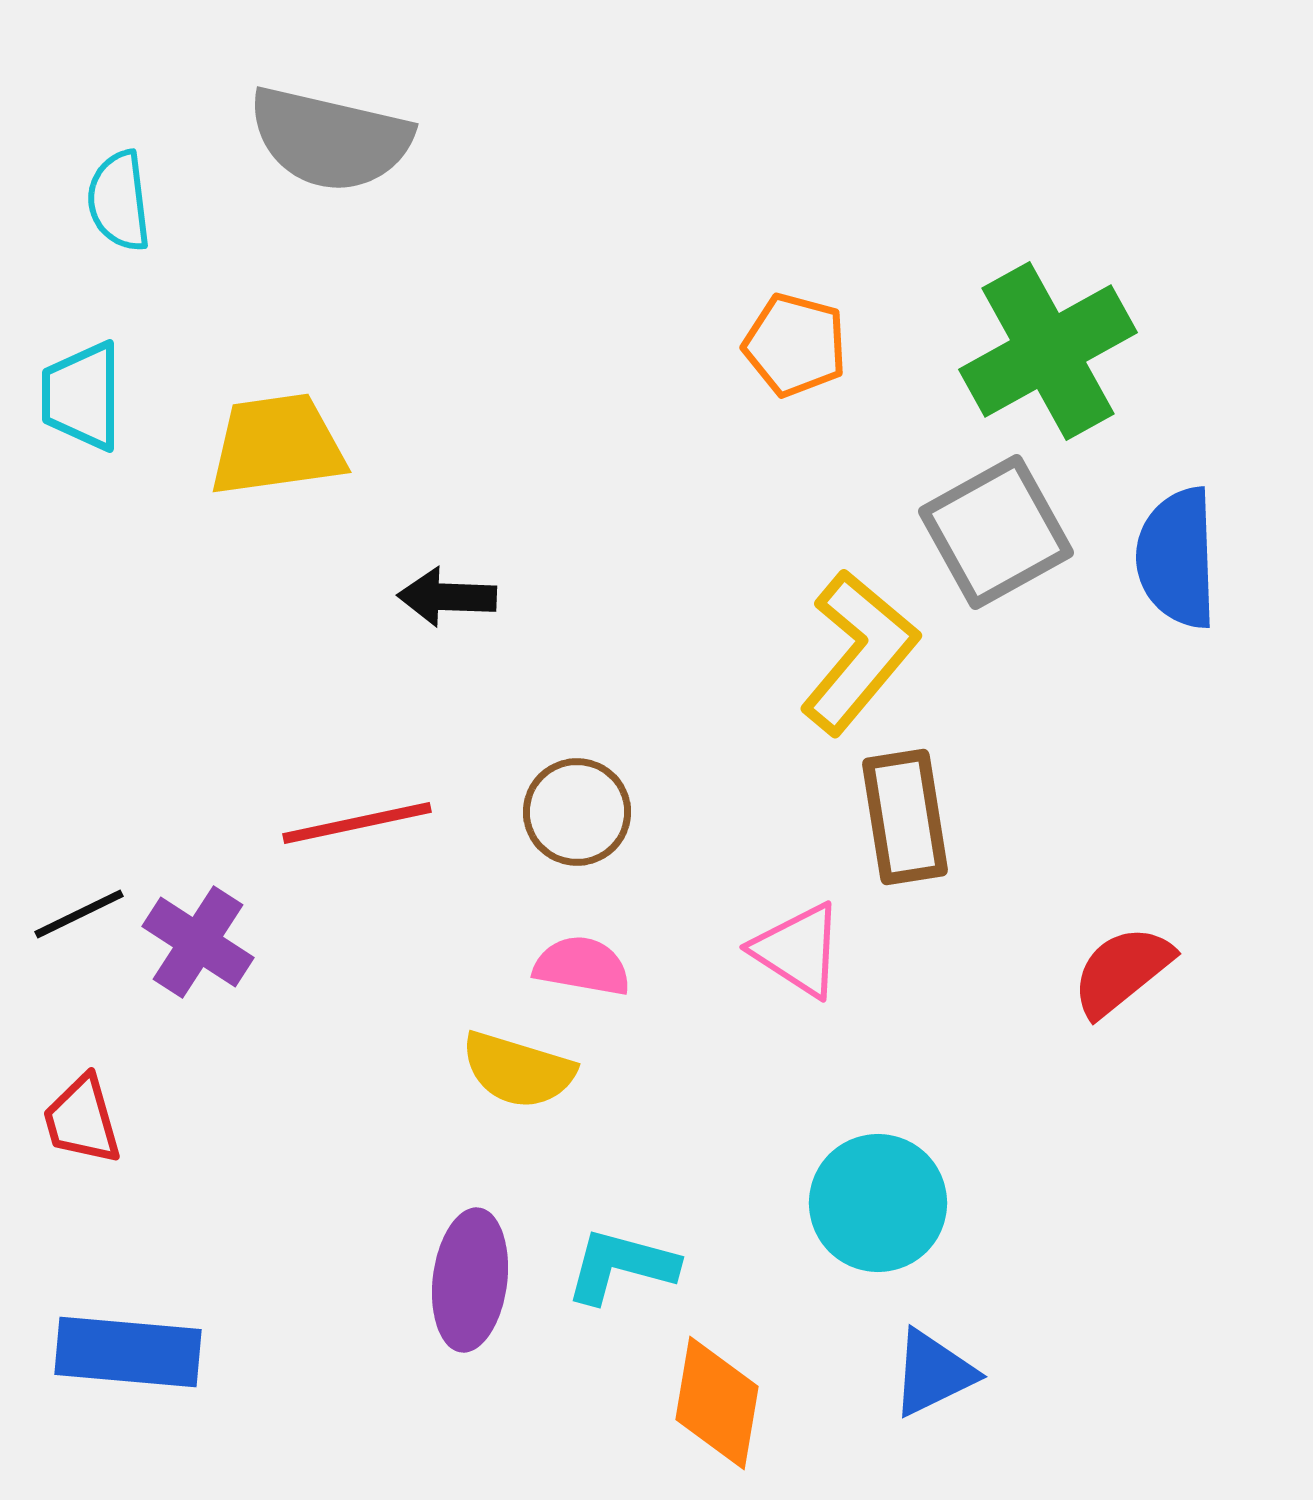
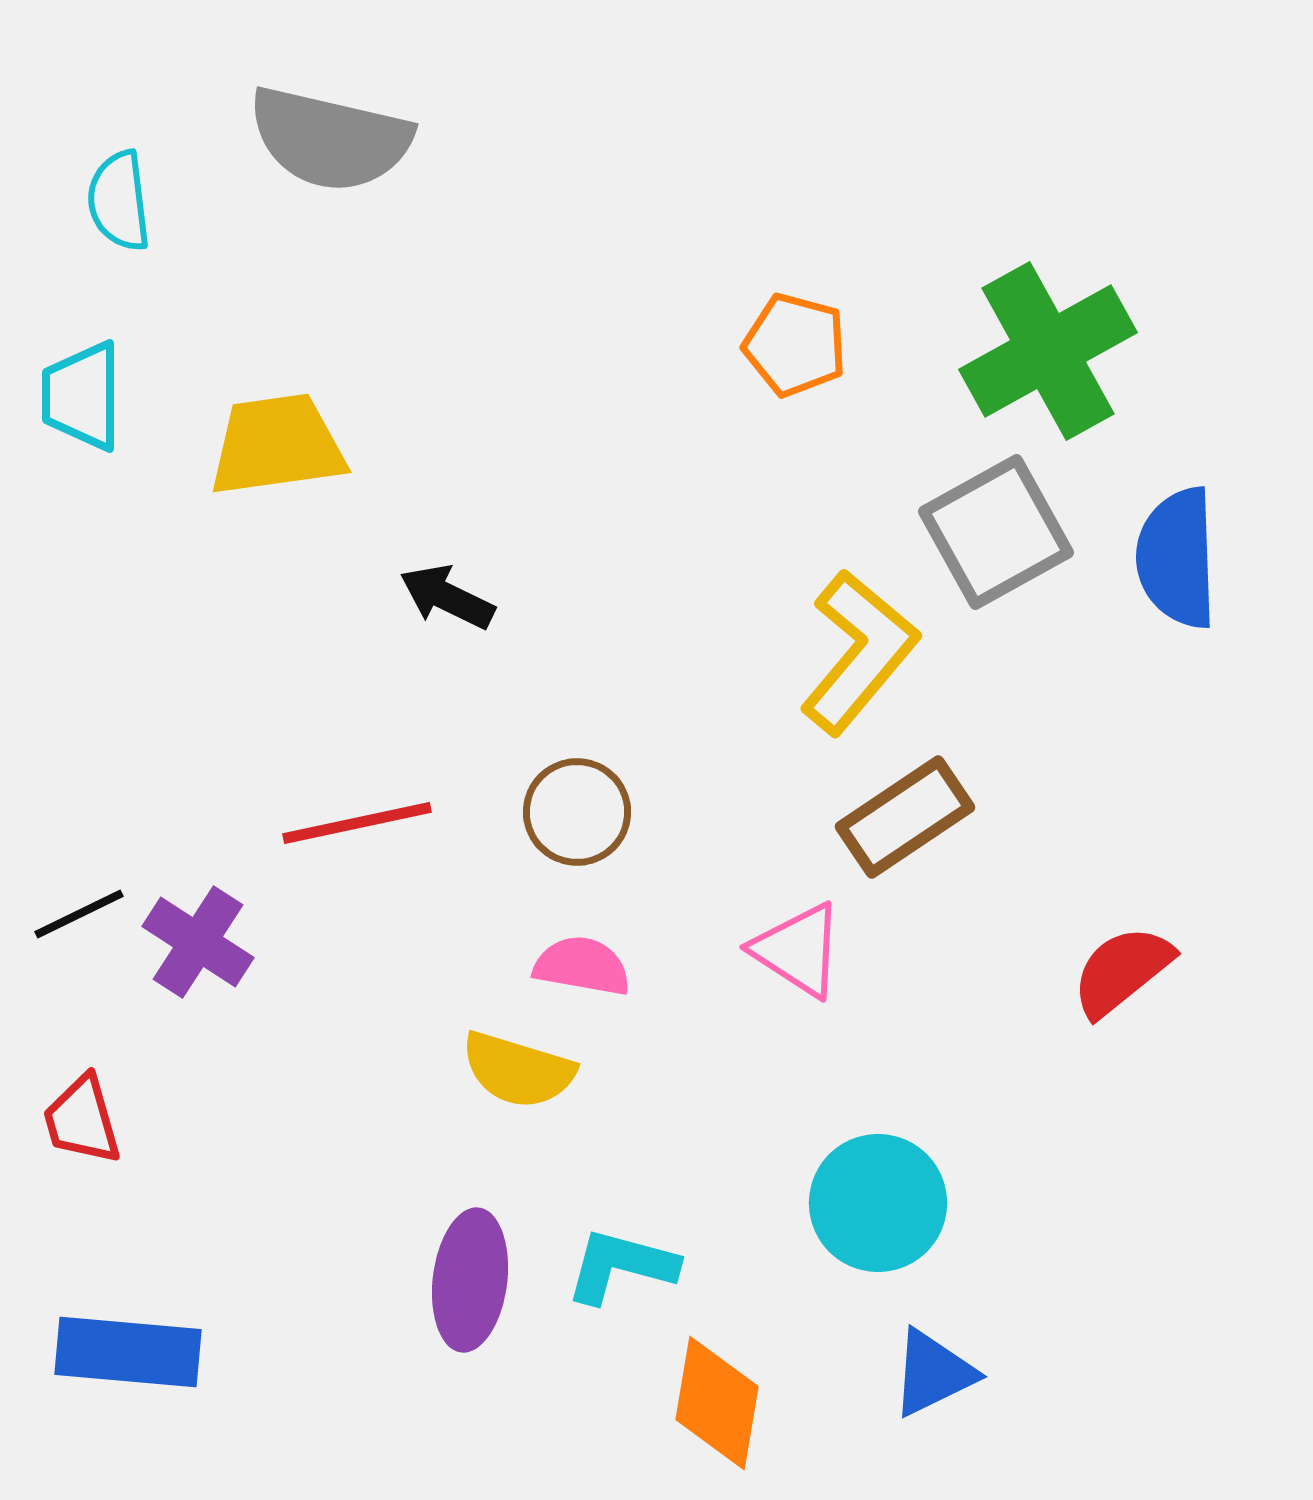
black arrow: rotated 24 degrees clockwise
brown rectangle: rotated 65 degrees clockwise
